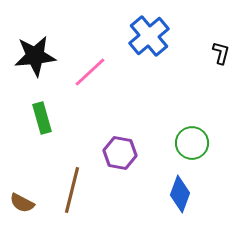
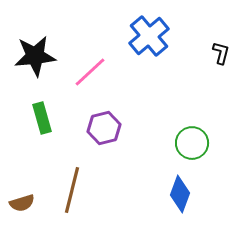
purple hexagon: moved 16 px left, 25 px up; rotated 24 degrees counterclockwise
brown semicircle: rotated 45 degrees counterclockwise
